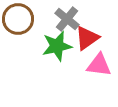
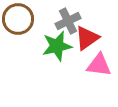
gray cross: moved 1 px right, 2 px down; rotated 25 degrees clockwise
